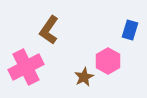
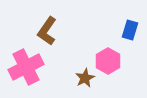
brown L-shape: moved 2 px left, 1 px down
brown star: moved 1 px right, 1 px down
